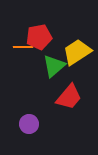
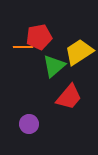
yellow trapezoid: moved 2 px right
